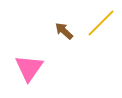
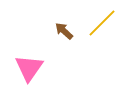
yellow line: moved 1 px right
